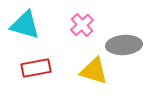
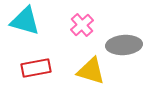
cyan triangle: moved 4 px up
yellow triangle: moved 3 px left
